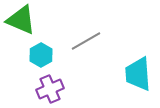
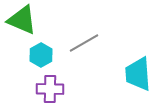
green triangle: moved 1 px right
gray line: moved 2 px left, 2 px down
purple cross: rotated 24 degrees clockwise
